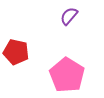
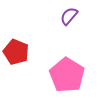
red pentagon: rotated 10 degrees clockwise
